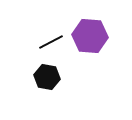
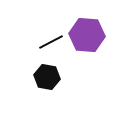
purple hexagon: moved 3 px left, 1 px up
